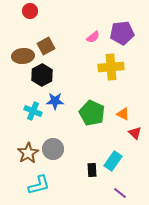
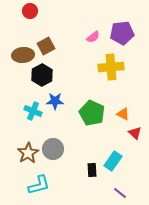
brown ellipse: moved 1 px up
